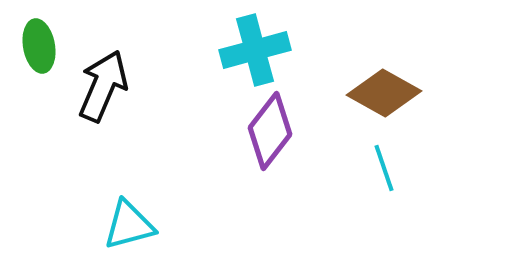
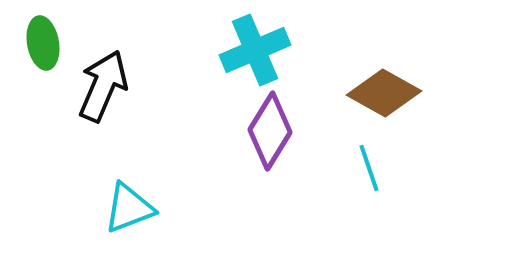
green ellipse: moved 4 px right, 3 px up
cyan cross: rotated 8 degrees counterclockwise
purple diamond: rotated 6 degrees counterclockwise
cyan line: moved 15 px left
cyan triangle: moved 17 px up; rotated 6 degrees counterclockwise
